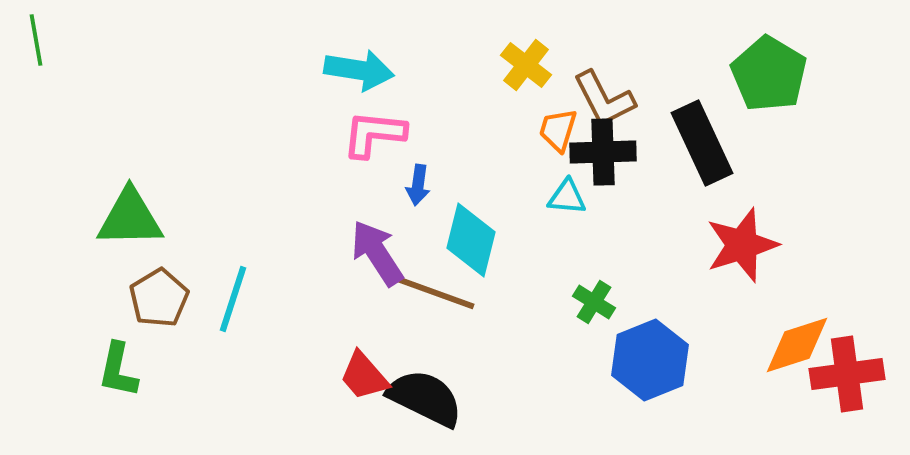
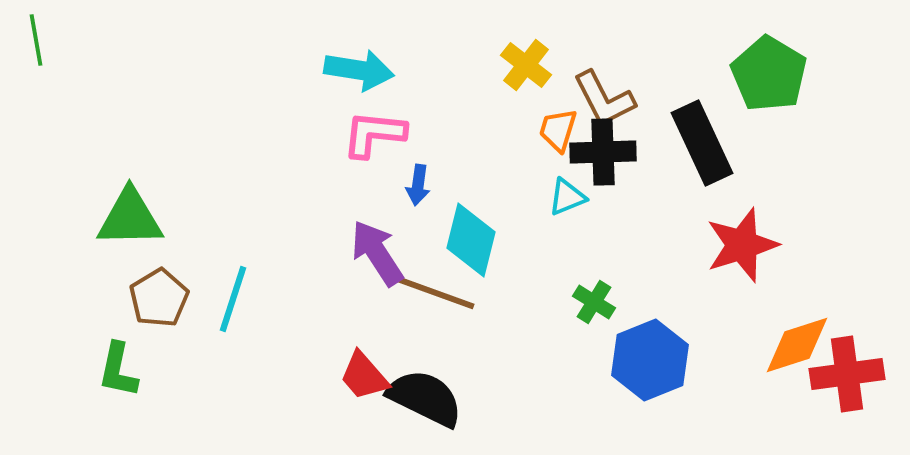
cyan triangle: rotated 27 degrees counterclockwise
